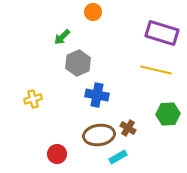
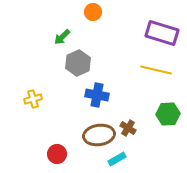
cyan rectangle: moved 1 px left, 2 px down
